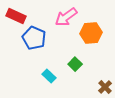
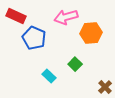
pink arrow: rotated 20 degrees clockwise
